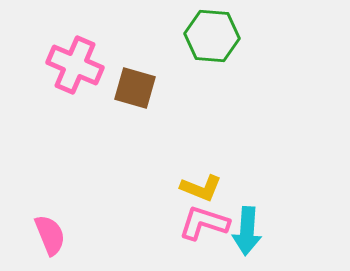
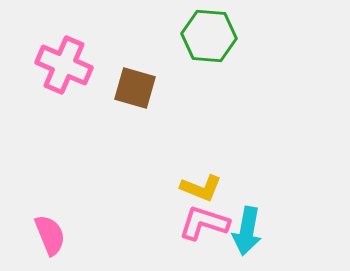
green hexagon: moved 3 px left
pink cross: moved 11 px left
cyan arrow: rotated 6 degrees clockwise
